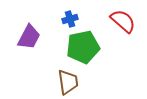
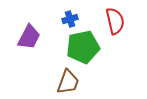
red semicircle: moved 8 px left; rotated 36 degrees clockwise
brown trapezoid: rotated 28 degrees clockwise
